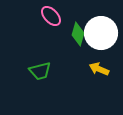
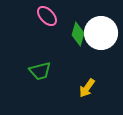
pink ellipse: moved 4 px left
yellow arrow: moved 12 px left, 19 px down; rotated 78 degrees counterclockwise
